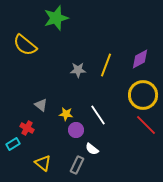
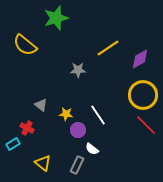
yellow line: moved 2 px right, 17 px up; rotated 35 degrees clockwise
purple circle: moved 2 px right
